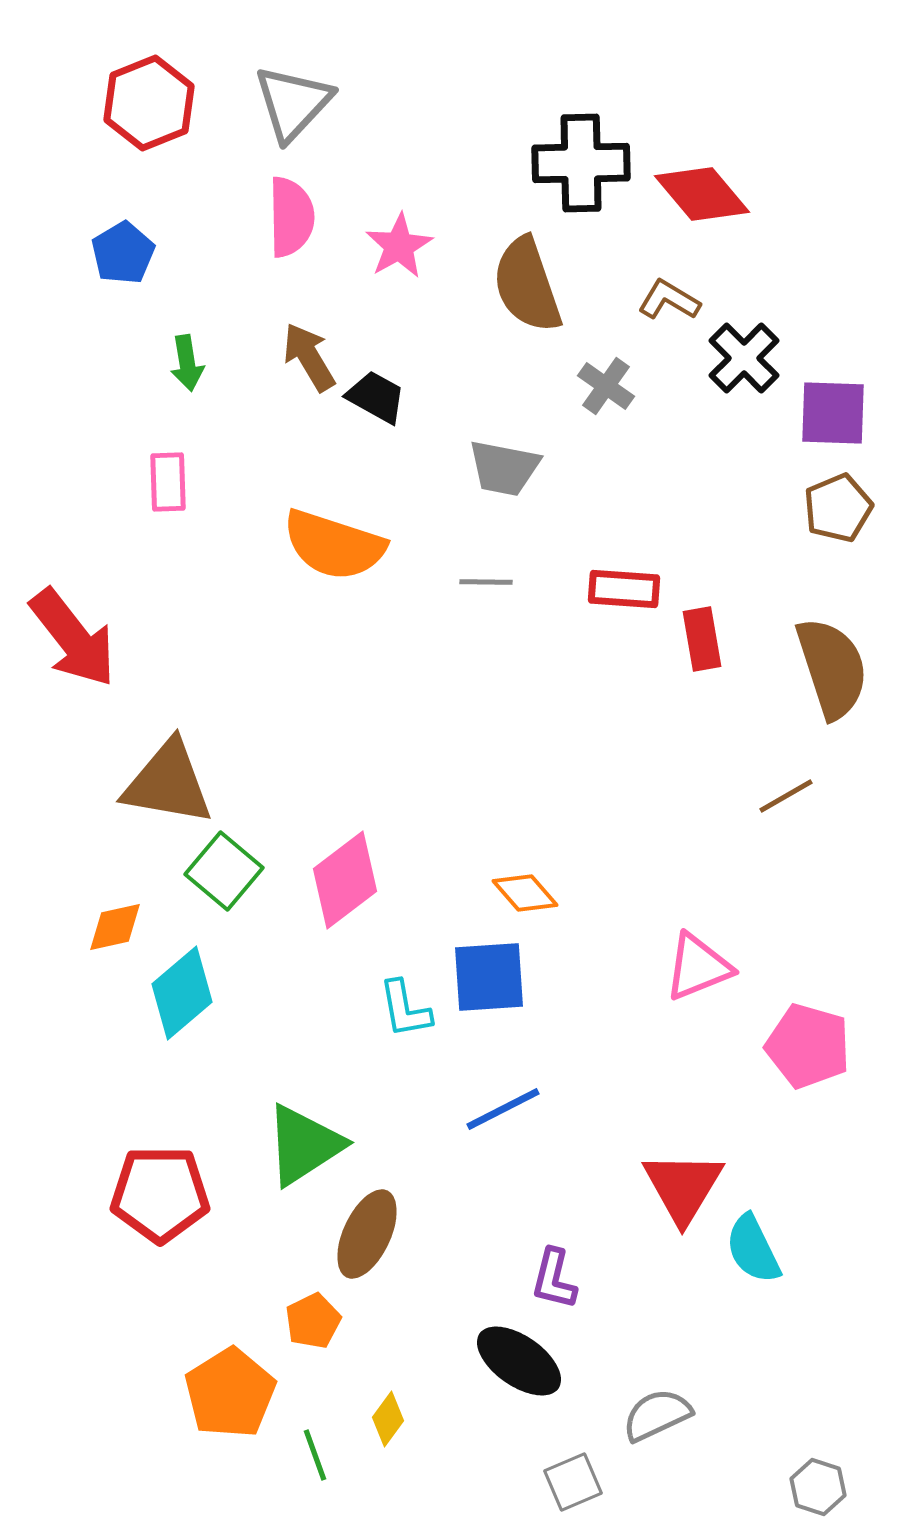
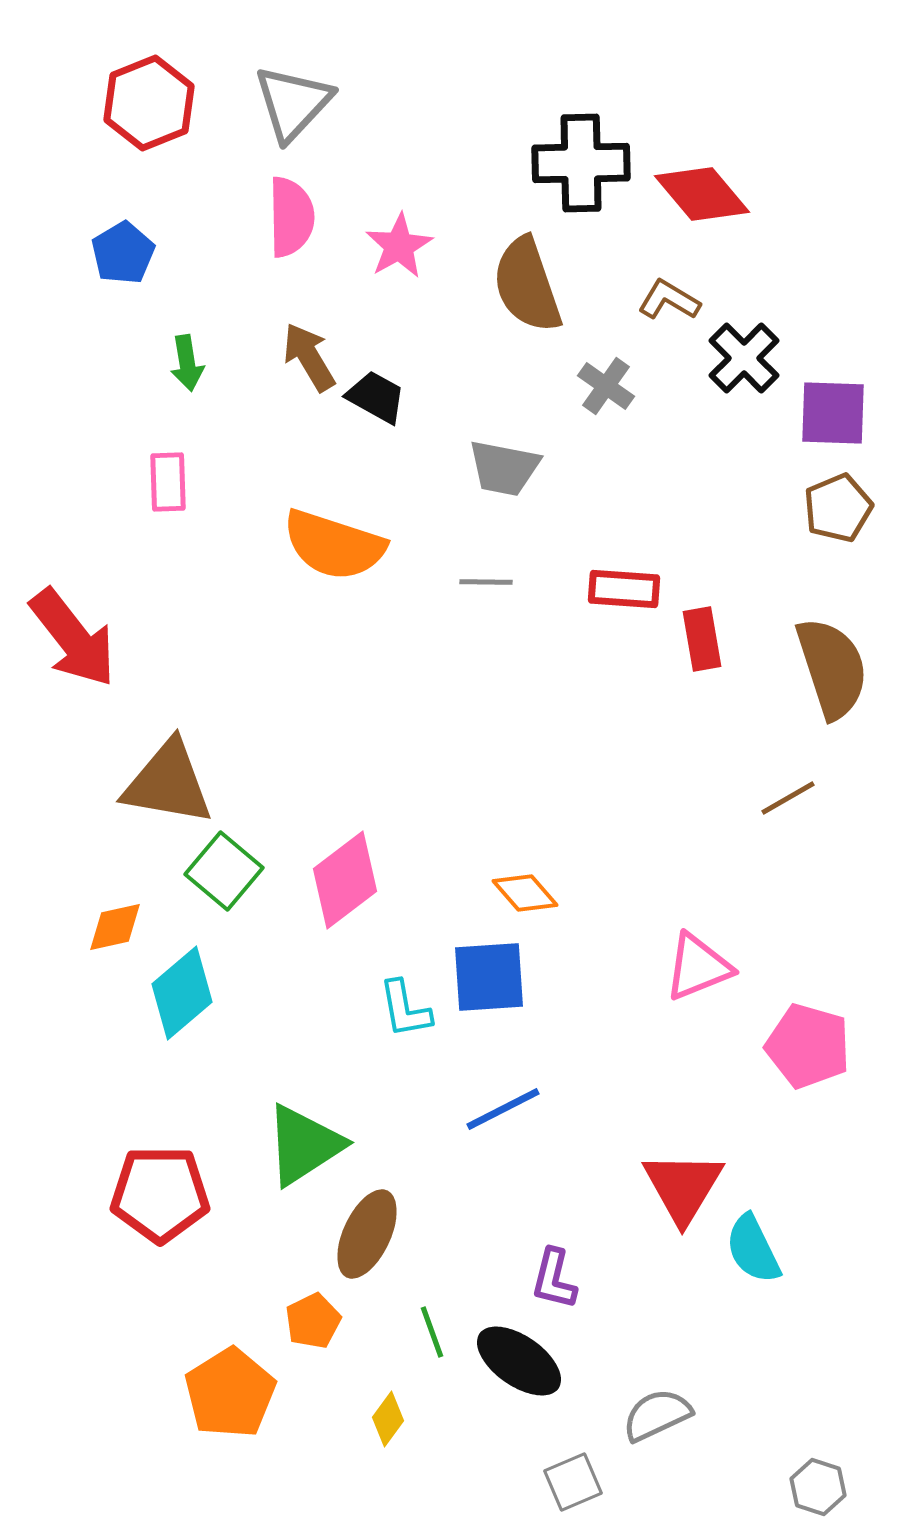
brown line at (786, 796): moved 2 px right, 2 px down
green line at (315, 1455): moved 117 px right, 123 px up
